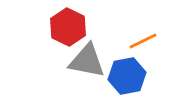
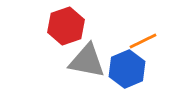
red hexagon: moved 2 px left, 1 px up; rotated 15 degrees clockwise
blue hexagon: moved 7 px up; rotated 12 degrees counterclockwise
